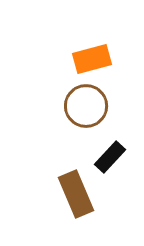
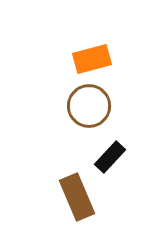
brown circle: moved 3 px right
brown rectangle: moved 1 px right, 3 px down
